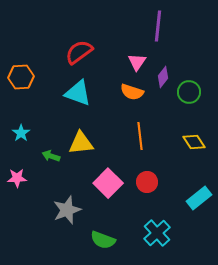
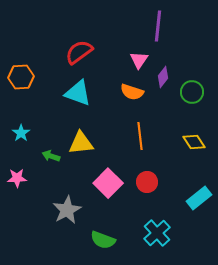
pink triangle: moved 2 px right, 2 px up
green circle: moved 3 px right
gray star: rotated 8 degrees counterclockwise
